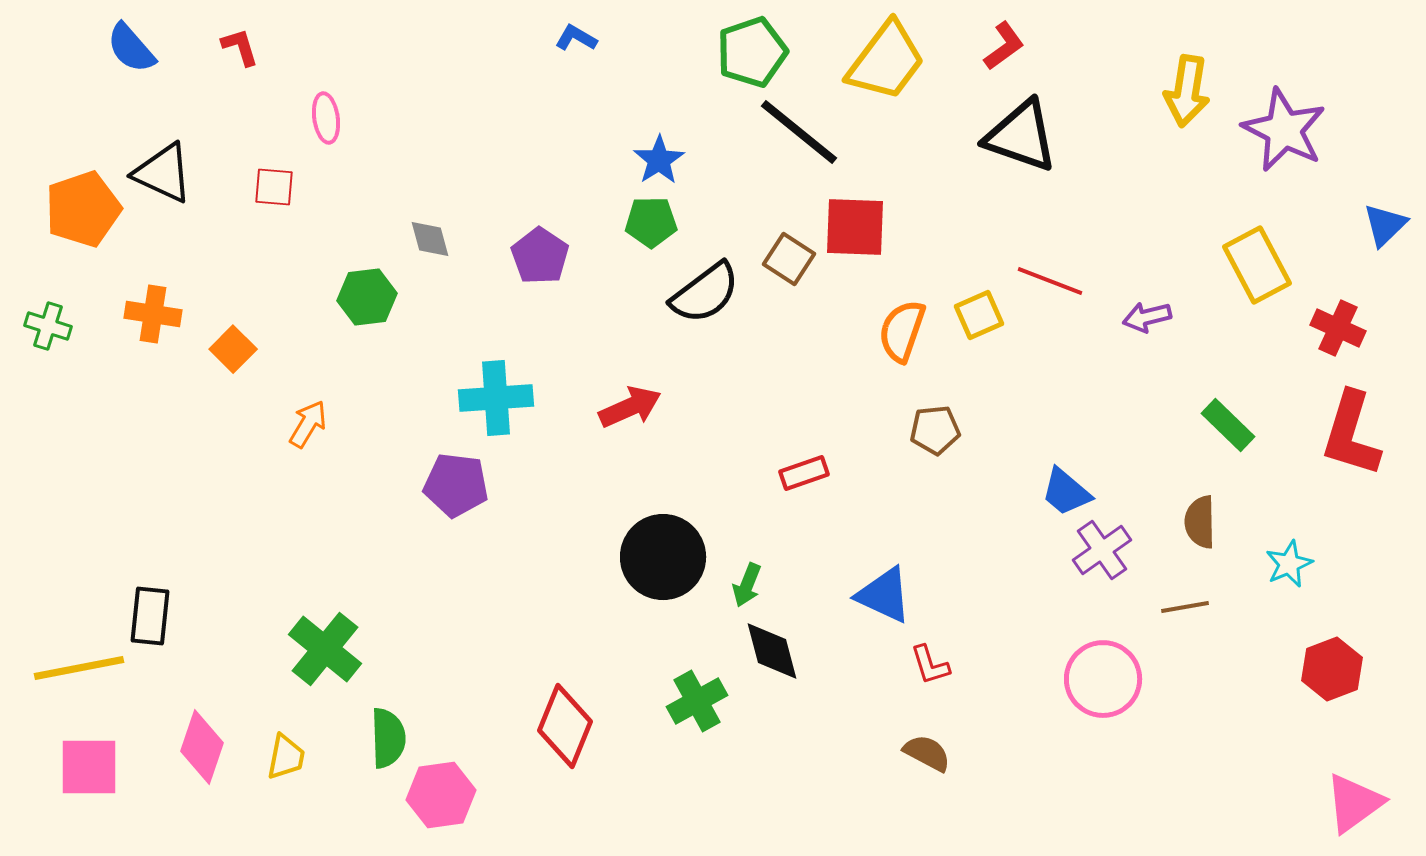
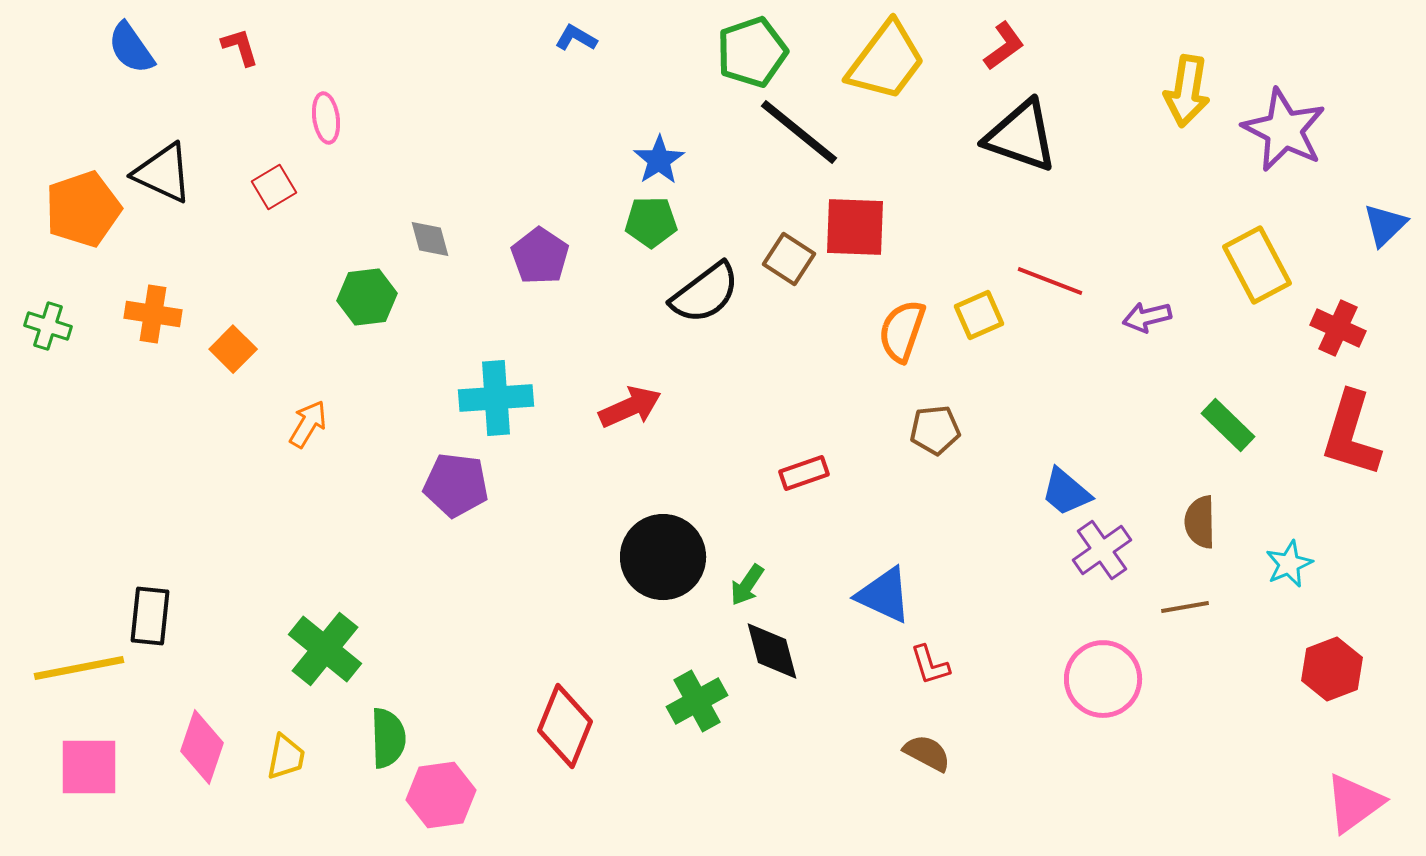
blue semicircle at (131, 48): rotated 6 degrees clockwise
red square at (274, 187): rotated 36 degrees counterclockwise
green arrow at (747, 585): rotated 12 degrees clockwise
